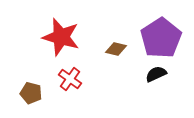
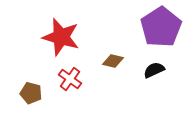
purple pentagon: moved 11 px up
brown diamond: moved 3 px left, 12 px down
black semicircle: moved 2 px left, 4 px up
